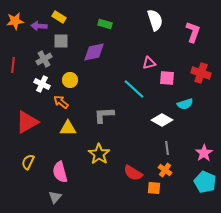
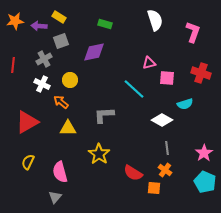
gray square: rotated 21 degrees counterclockwise
